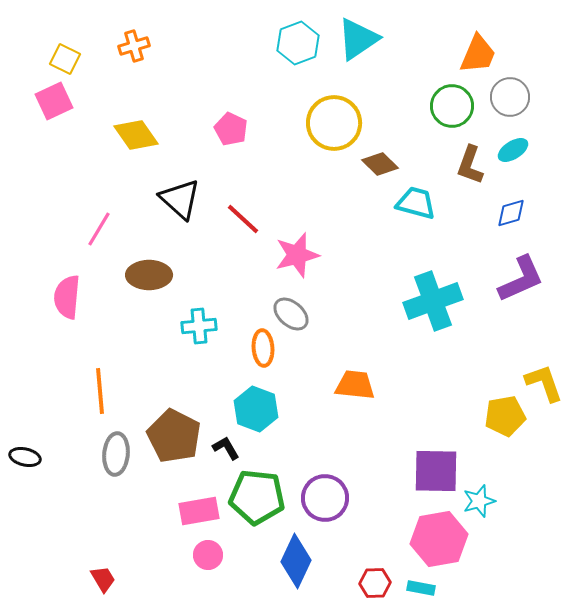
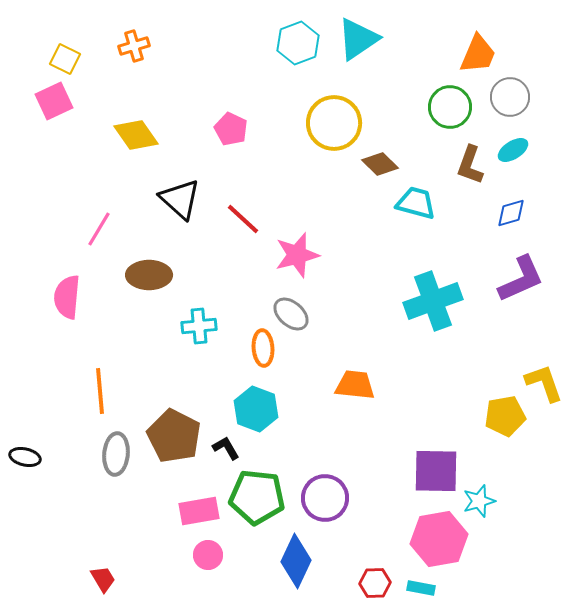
green circle at (452, 106): moved 2 px left, 1 px down
